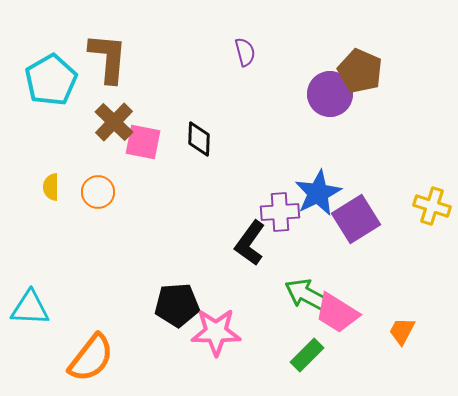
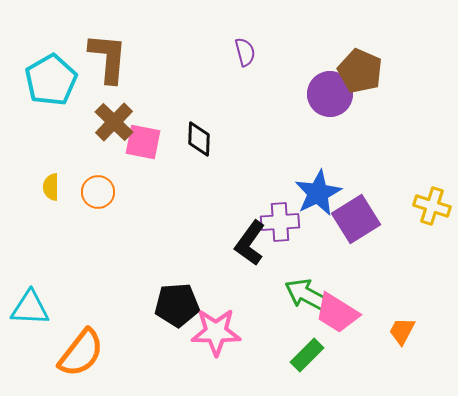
purple cross: moved 10 px down
orange semicircle: moved 10 px left, 5 px up
